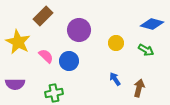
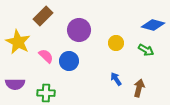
blue diamond: moved 1 px right, 1 px down
blue arrow: moved 1 px right
green cross: moved 8 px left; rotated 12 degrees clockwise
